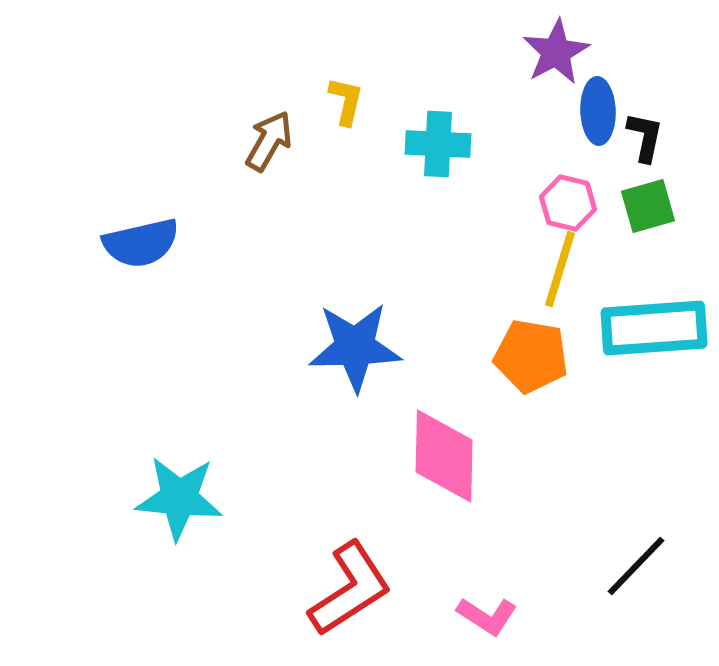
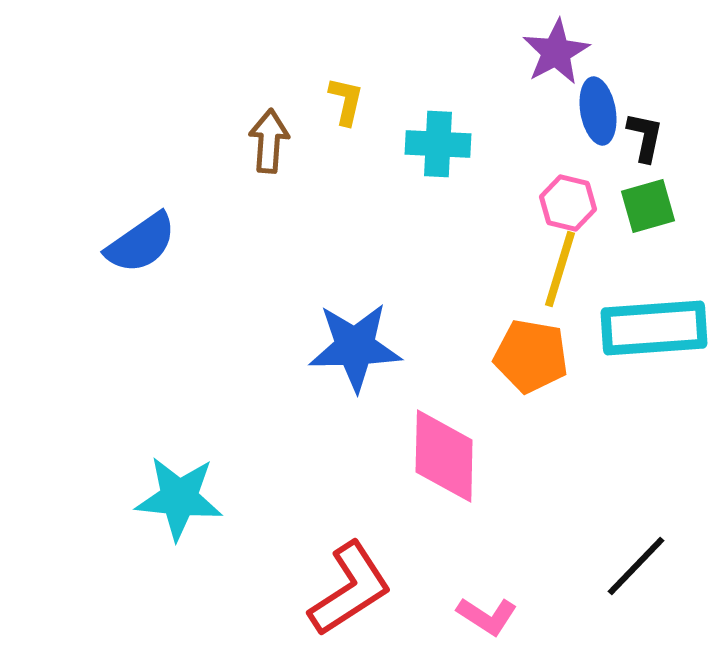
blue ellipse: rotated 8 degrees counterclockwise
brown arrow: rotated 26 degrees counterclockwise
blue semicircle: rotated 22 degrees counterclockwise
